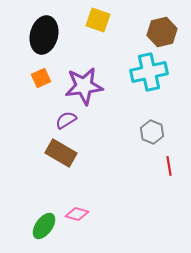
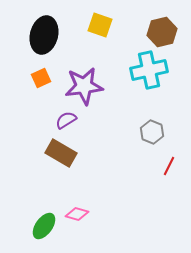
yellow square: moved 2 px right, 5 px down
cyan cross: moved 2 px up
red line: rotated 36 degrees clockwise
